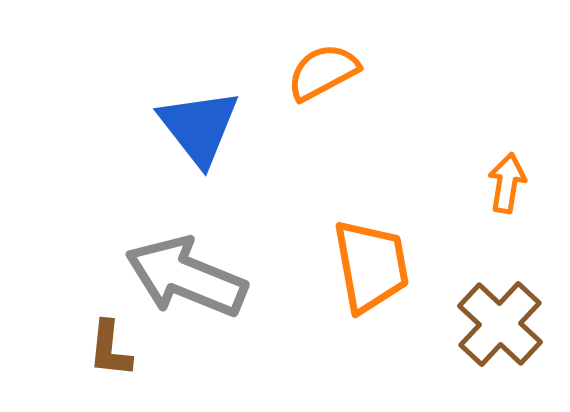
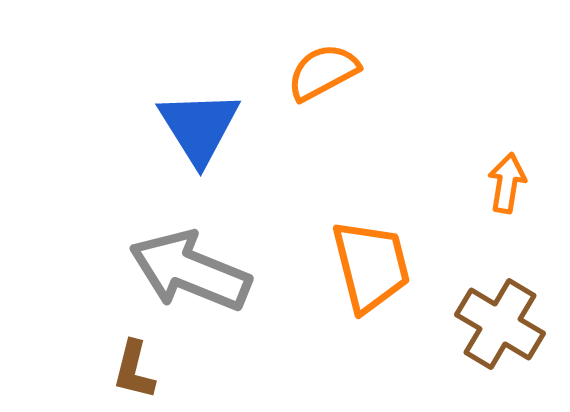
blue triangle: rotated 6 degrees clockwise
orange trapezoid: rotated 4 degrees counterclockwise
gray arrow: moved 4 px right, 6 px up
brown cross: rotated 12 degrees counterclockwise
brown L-shape: moved 24 px right, 21 px down; rotated 8 degrees clockwise
